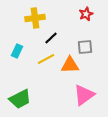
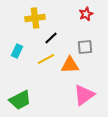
green trapezoid: moved 1 px down
